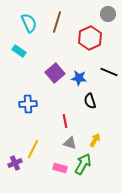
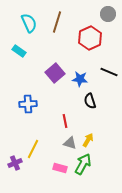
blue star: moved 1 px right, 1 px down
yellow arrow: moved 7 px left
